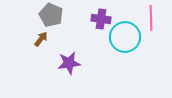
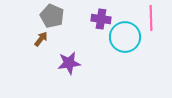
gray pentagon: moved 1 px right, 1 px down
